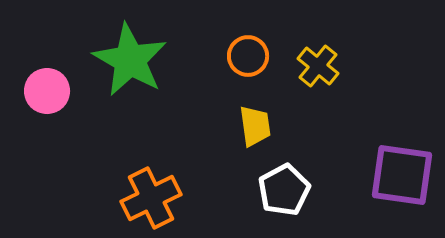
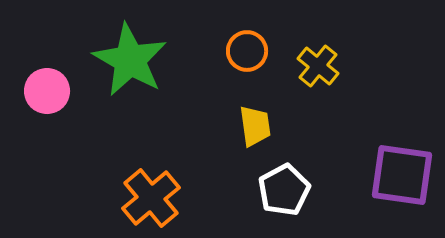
orange circle: moved 1 px left, 5 px up
orange cross: rotated 14 degrees counterclockwise
